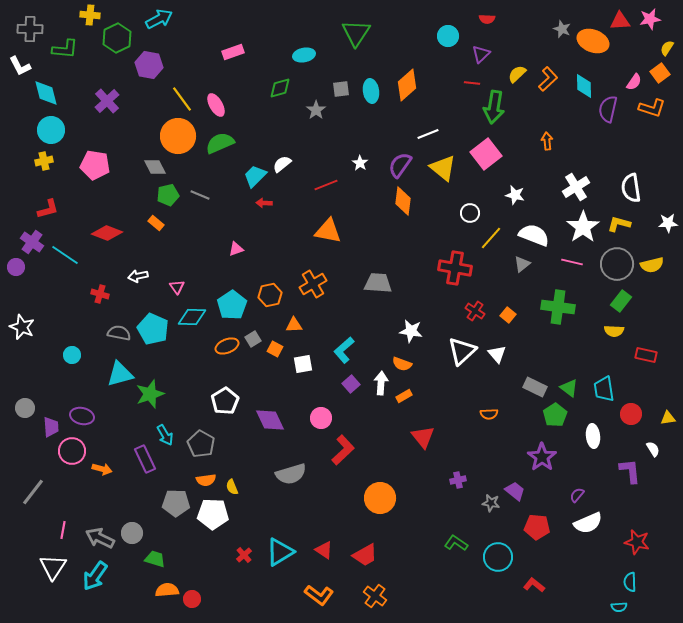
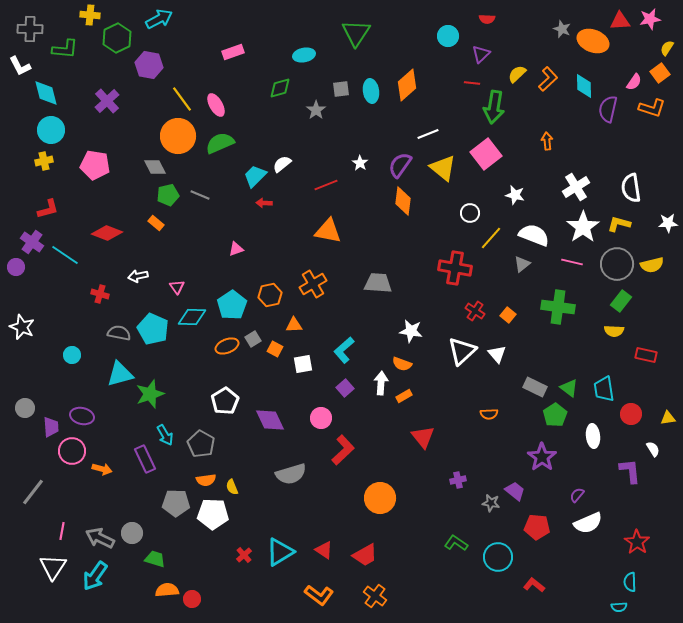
purple square at (351, 384): moved 6 px left, 4 px down
pink line at (63, 530): moved 1 px left, 1 px down
red star at (637, 542): rotated 20 degrees clockwise
